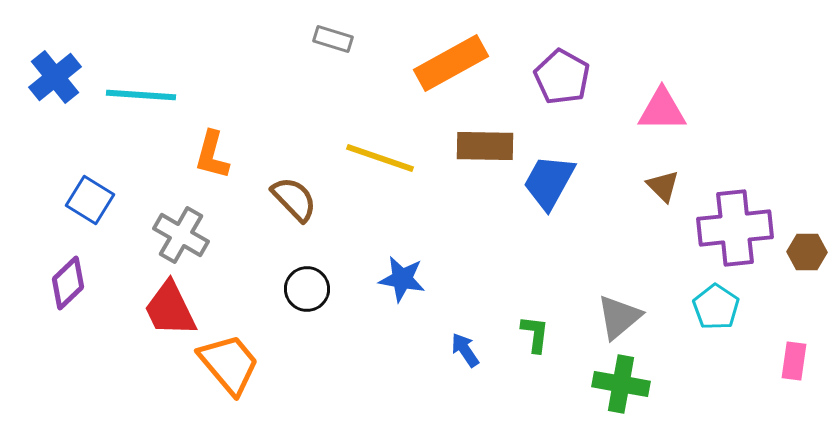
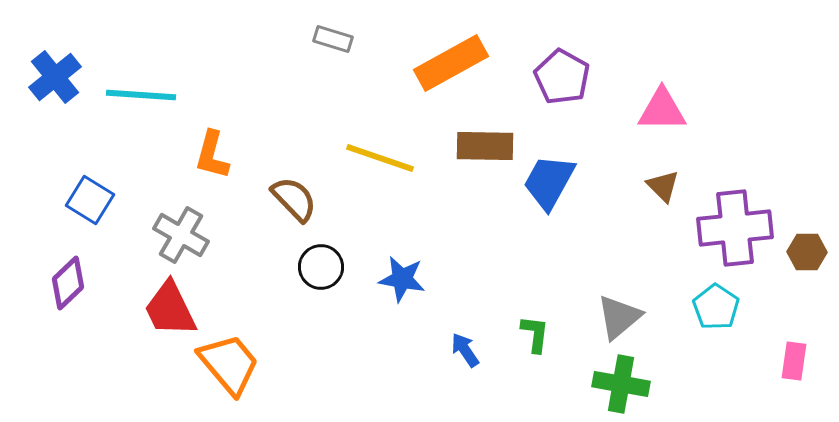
black circle: moved 14 px right, 22 px up
